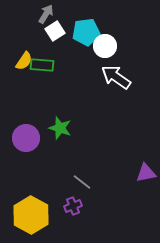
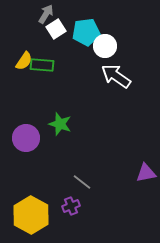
white square: moved 1 px right, 2 px up
white arrow: moved 1 px up
green star: moved 4 px up
purple cross: moved 2 px left
